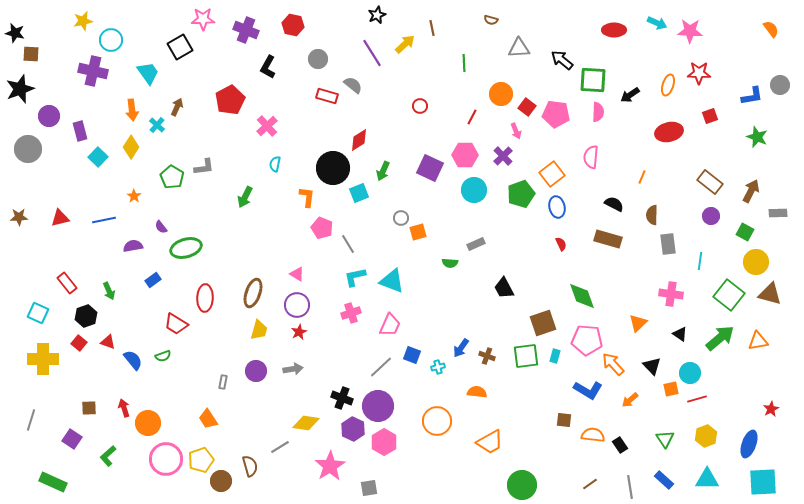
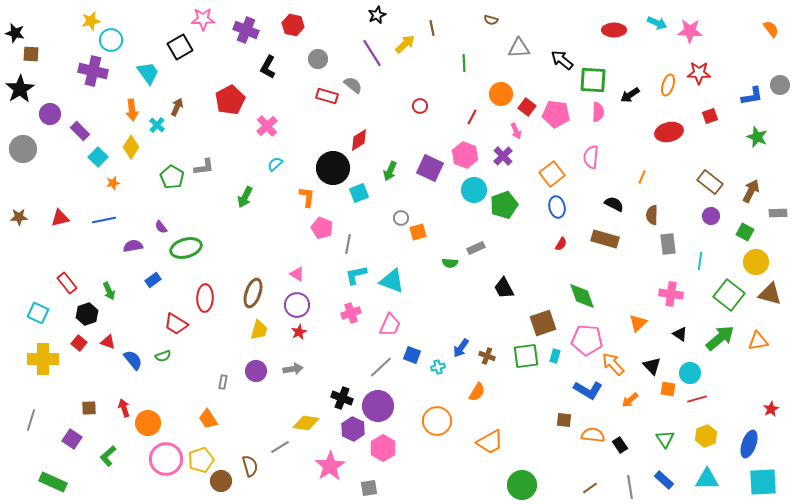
yellow star at (83, 21): moved 8 px right
black star at (20, 89): rotated 12 degrees counterclockwise
purple circle at (49, 116): moved 1 px right, 2 px up
purple rectangle at (80, 131): rotated 30 degrees counterclockwise
gray circle at (28, 149): moved 5 px left
pink hexagon at (465, 155): rotated 20 degrees clockwise
cyan semicircle at (275, 164): rotated 35 degrees clockwise
green arrow at (383, 171): moved 7 px right
green pentagon at (521, 194): moved 17 px left, 11 px down
orange star at (134, 196): moved 21 px left, 13 px up; rotated 24 degrees clockwise
brown rectangle at (608, 239): moved 3 px left
gray line at (348, 244): rotated 42 degrees clockwise
gray rectangle at (476, 244): moved 4 px down
red semicircle at (561, 244): rotated 56 degrees clockwise
cyan L-shape at (355, 277): moved 1 px right, 2 px up
black hexagon at (86, 316): moved 1 px right, 2 px up
orange square at (671, 389): moved 3 px left; rotated 21 degrees clockwise
orange semicircle at (477, 392): rotated 114 degrees clockwise
pink hexagon at (384, 442): moved 1 px left, 6 px down
brown line at (590, 484): moved 4 px down
